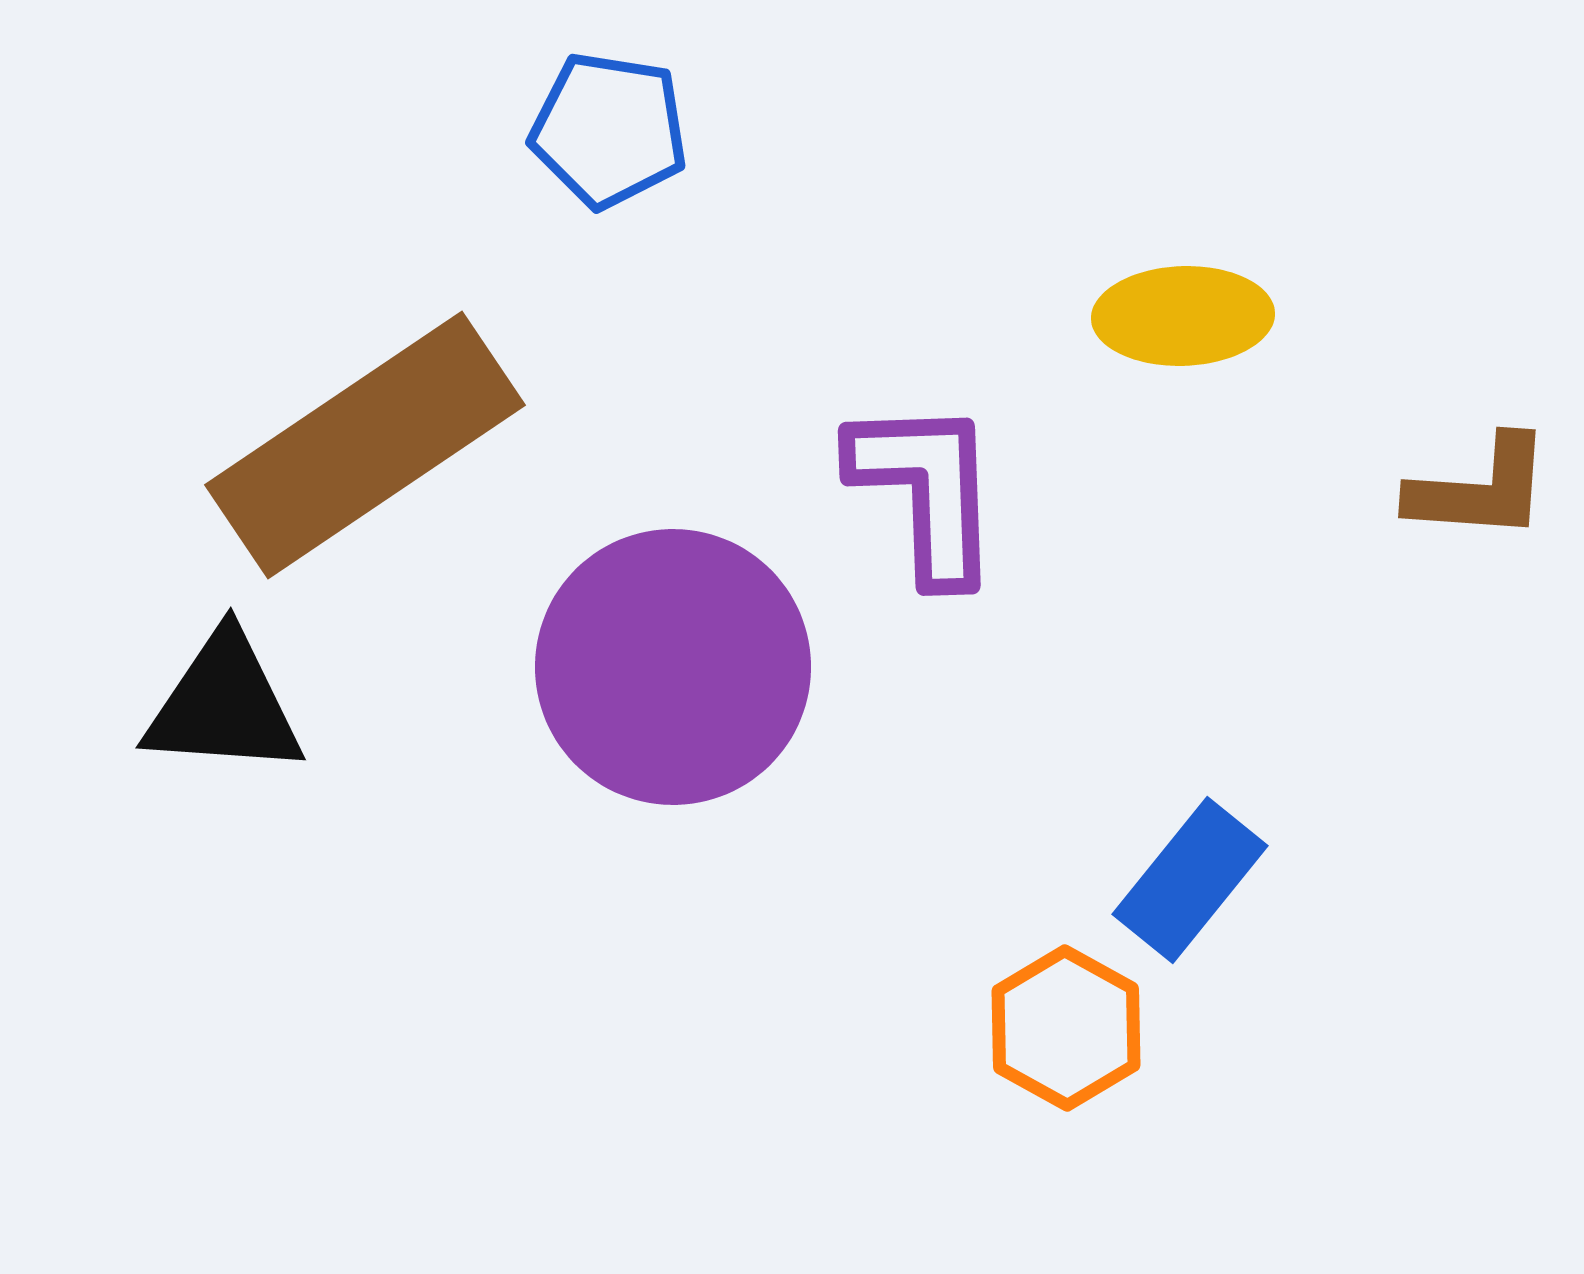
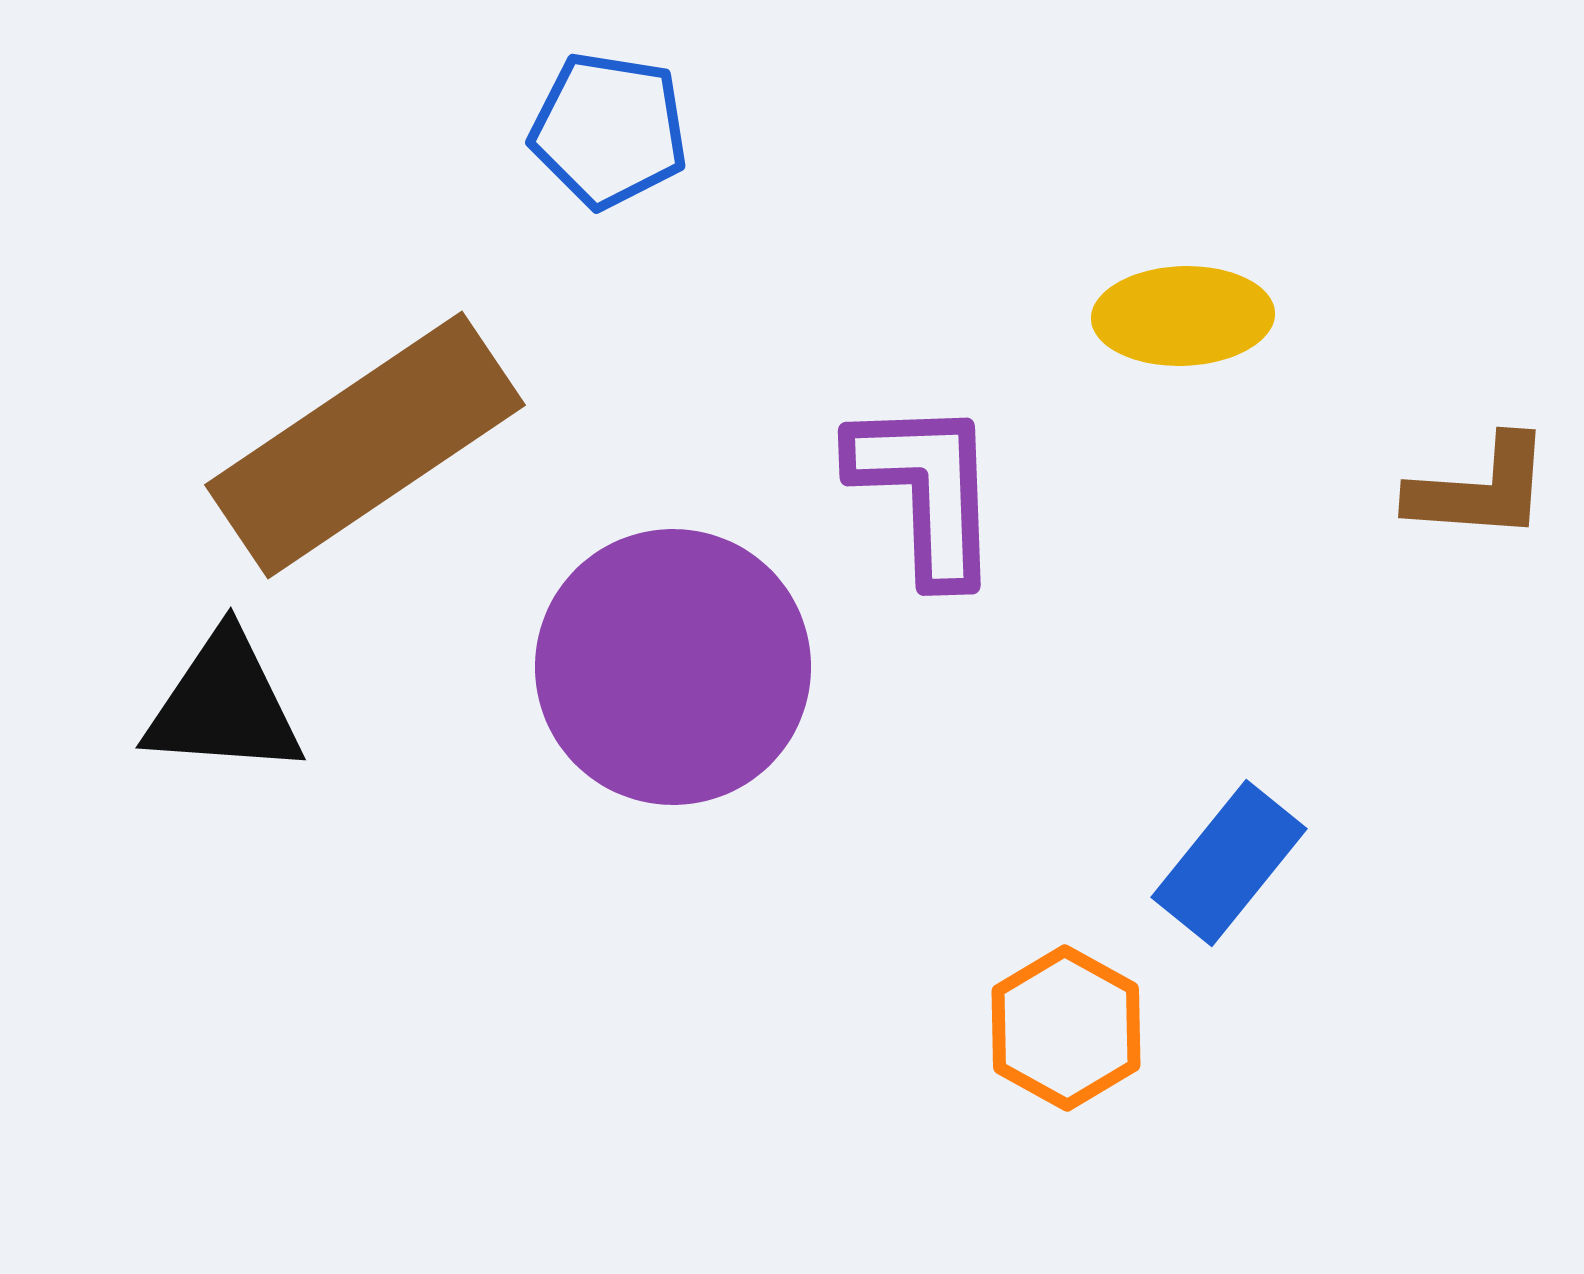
blue rectangle: moved 39 px right, 17 px up
